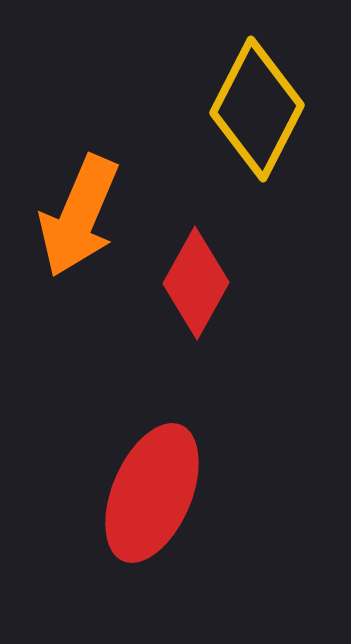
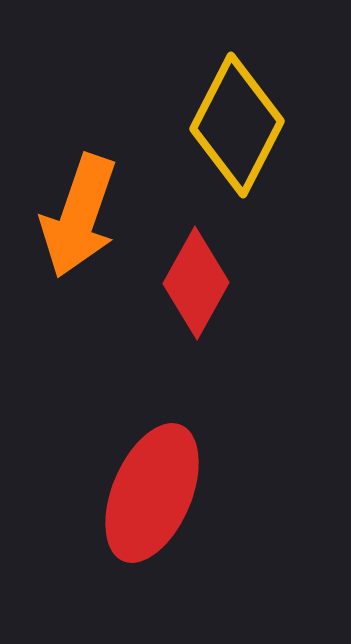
yellow diamond: moved 20 px left, 16 px down
orange arrow: rotated 4 degrees counterclockwise
